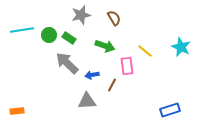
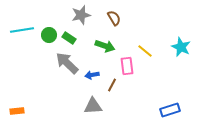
gray triangle: moved 6 px right, 5 px down
